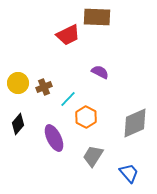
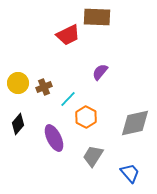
purple semicircle: rotated 78 degrees counterclockwise
gray diamond: rotated 12 degrees clockwise
blue trapezoid: moved 1 px right
